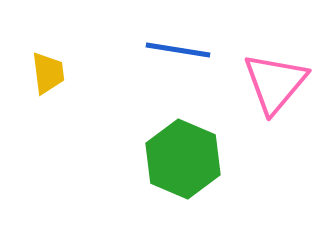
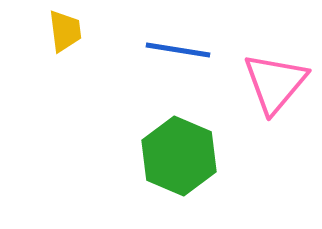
yellow trapezoid: moved 17 px right, 42 px up
green hexagon: moved 4 px left, 3 px up
